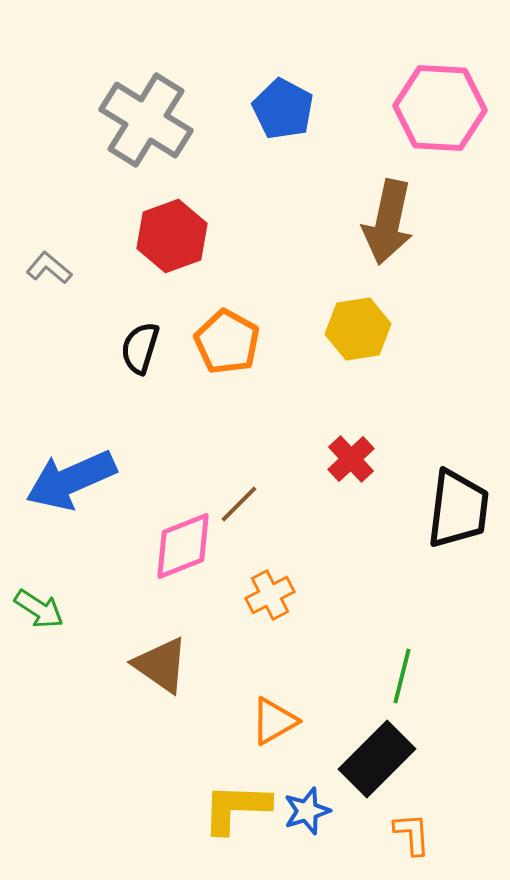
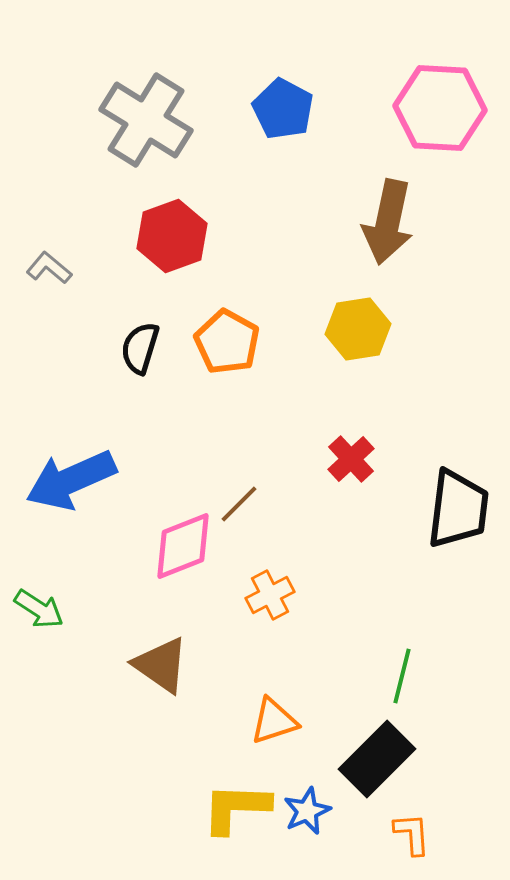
orange triangle: rotated 12 degrees clockwise
blue star: rotated 6 degrees counterclockwise
